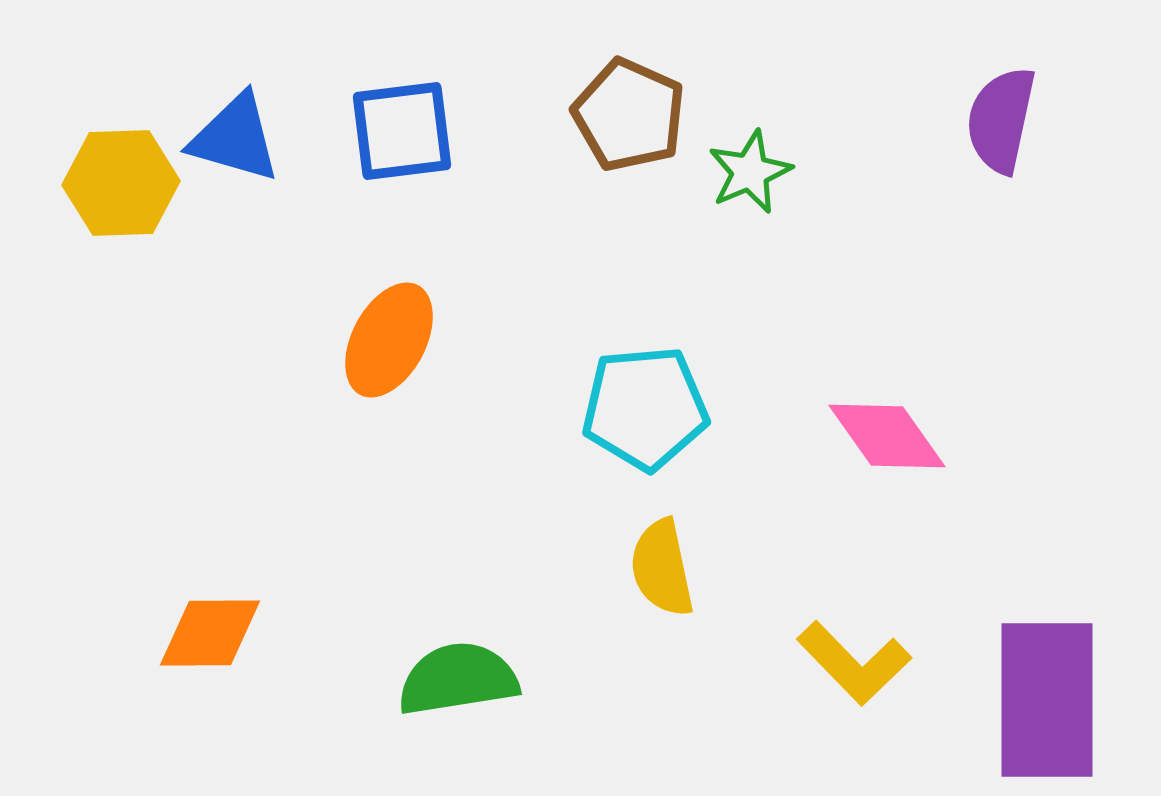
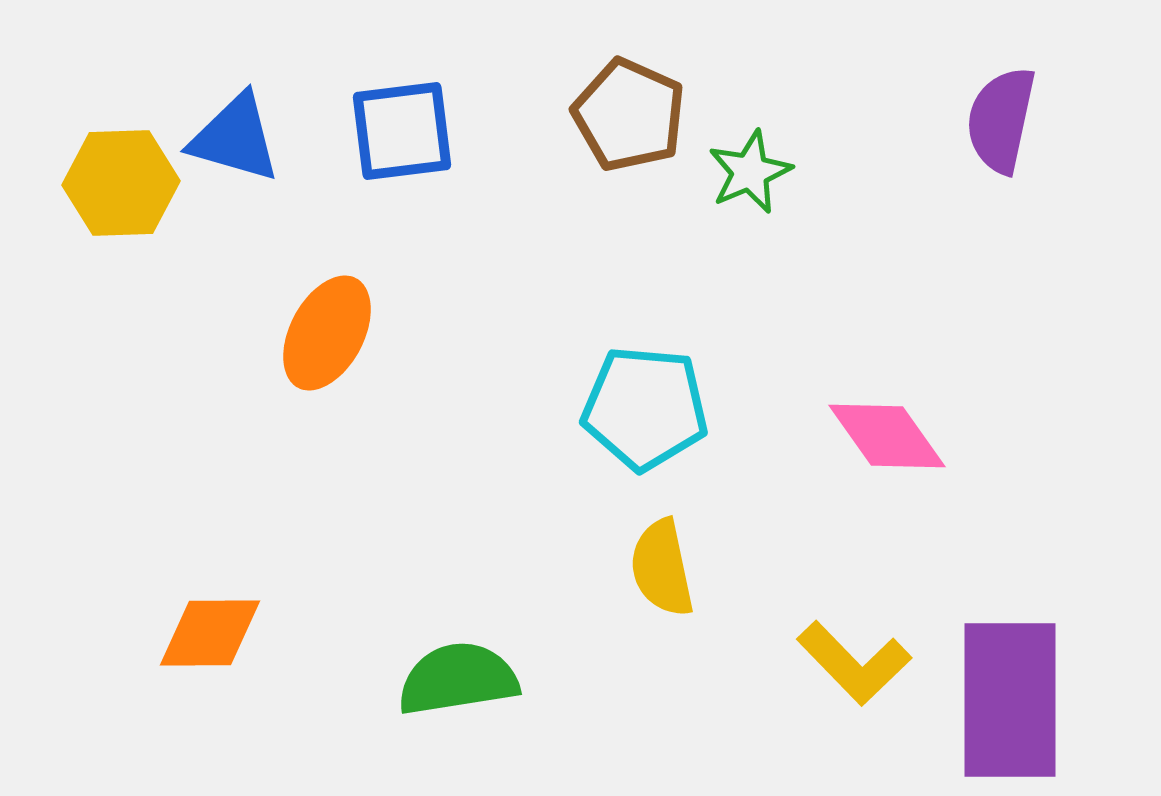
orange ellipse: moved 62 px left, 7 px up
cyan pentagon: rotated 10 degrees clockwise
purple rectangle: moved 37 px left
